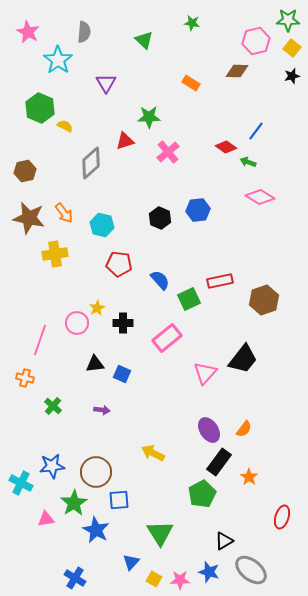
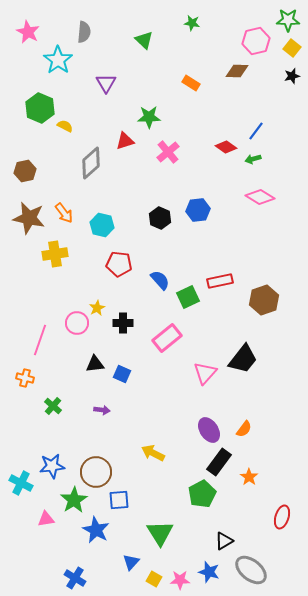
green arrow at (248, 162): moved 5 px right, 3 px up; rotated 35 degrees counterclockwise
green square at (189, 299): moved 1 px left, 2 px up
green star at (74, 503): moved 3 px up
